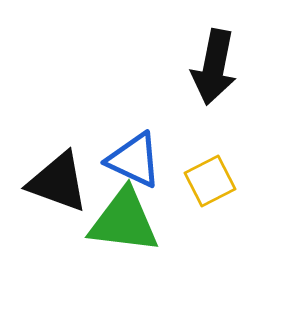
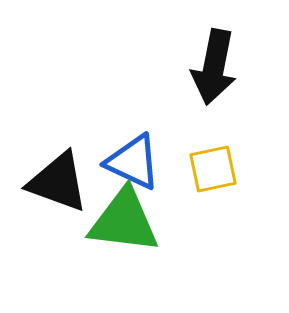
blue triangle: moved 1 px left, 2 px down
yellow square: moved 3 px right, 12 px up; rotated 15 degrees clockwise
